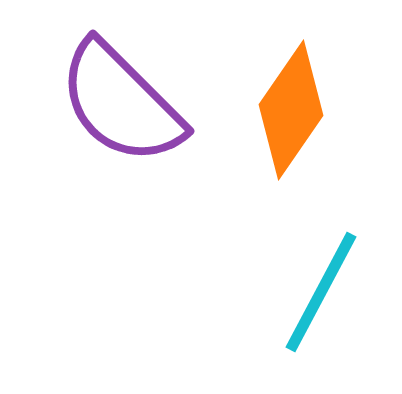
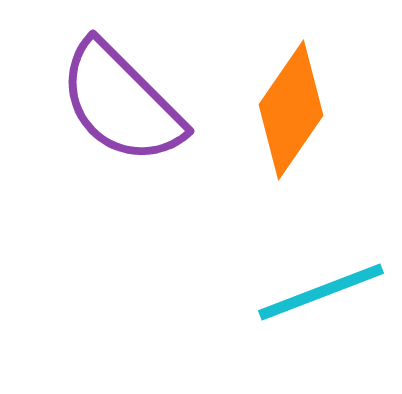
cyan line: rotated 41 degrees clockwise
